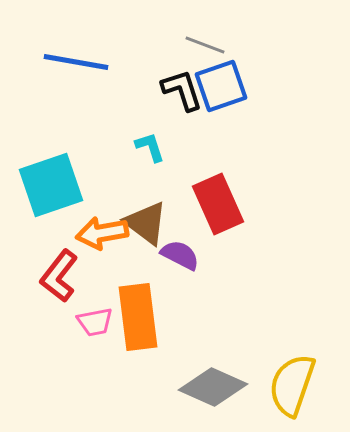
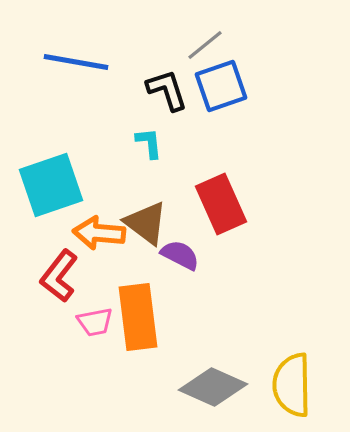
gray line: rotated 60 degrees counterclockwise
black L-shape: moved 15 px left
cyan L-shape: moved 1 px left, 4 px up; rotated 12 degrees clockwise
red rectangle: moved 3 px right
orange arrow: moved 3 px left; rotated 15 degrees clockwise
yellow semicircle: rotated 20 degrees counterclockwise
